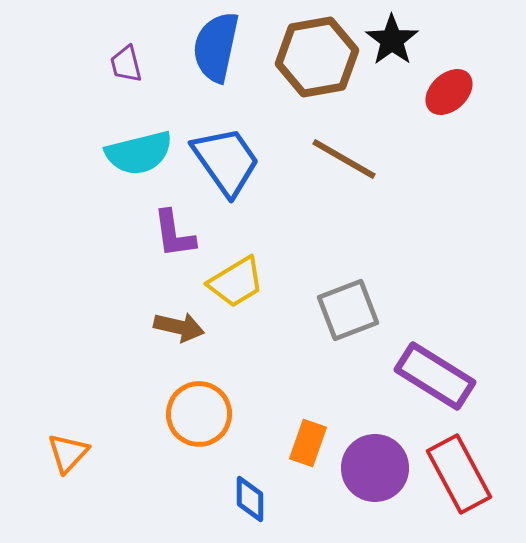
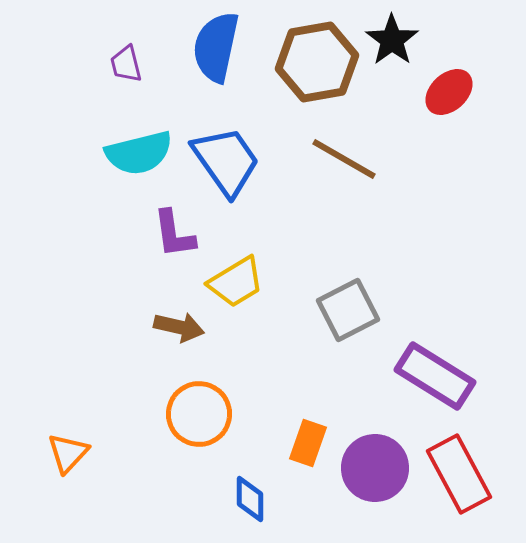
brown hexagon: moved 5 px down
gray square: rotated 6 degrees counterclockwise
